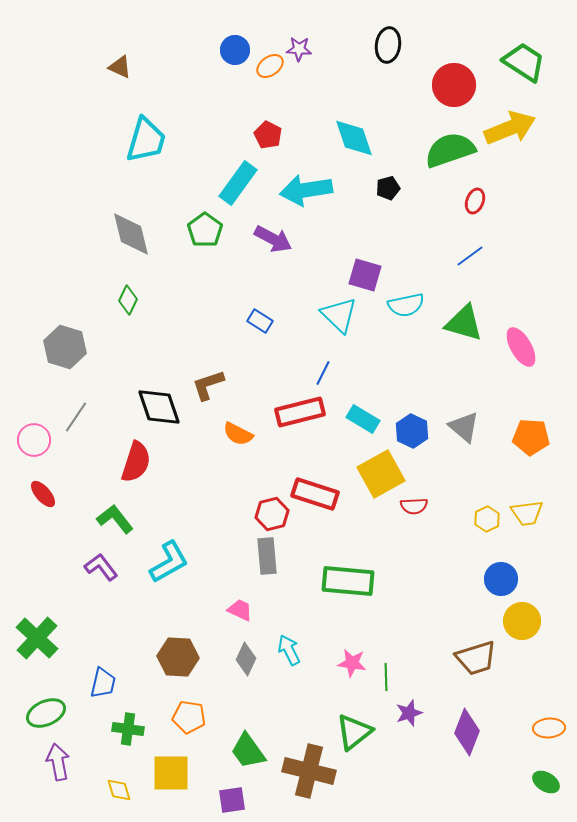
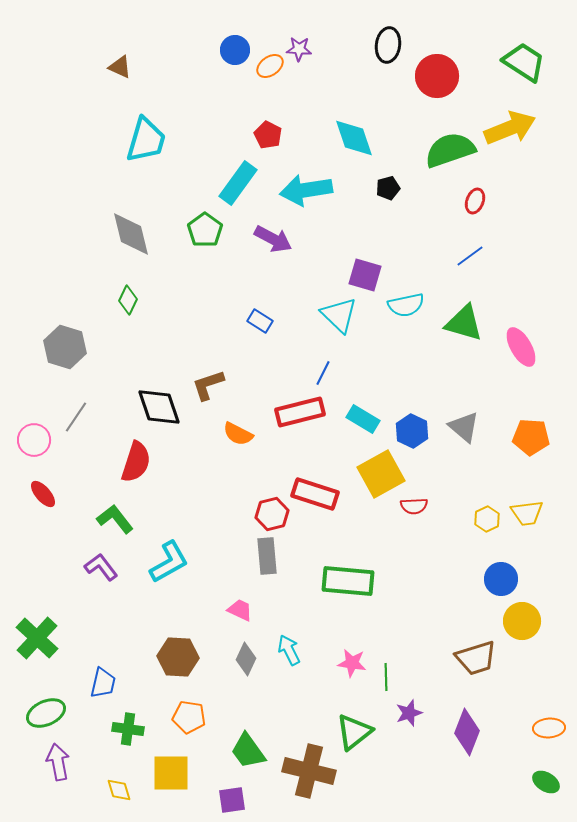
red circle at (454, 85): moved 17 px left, 9 px up
